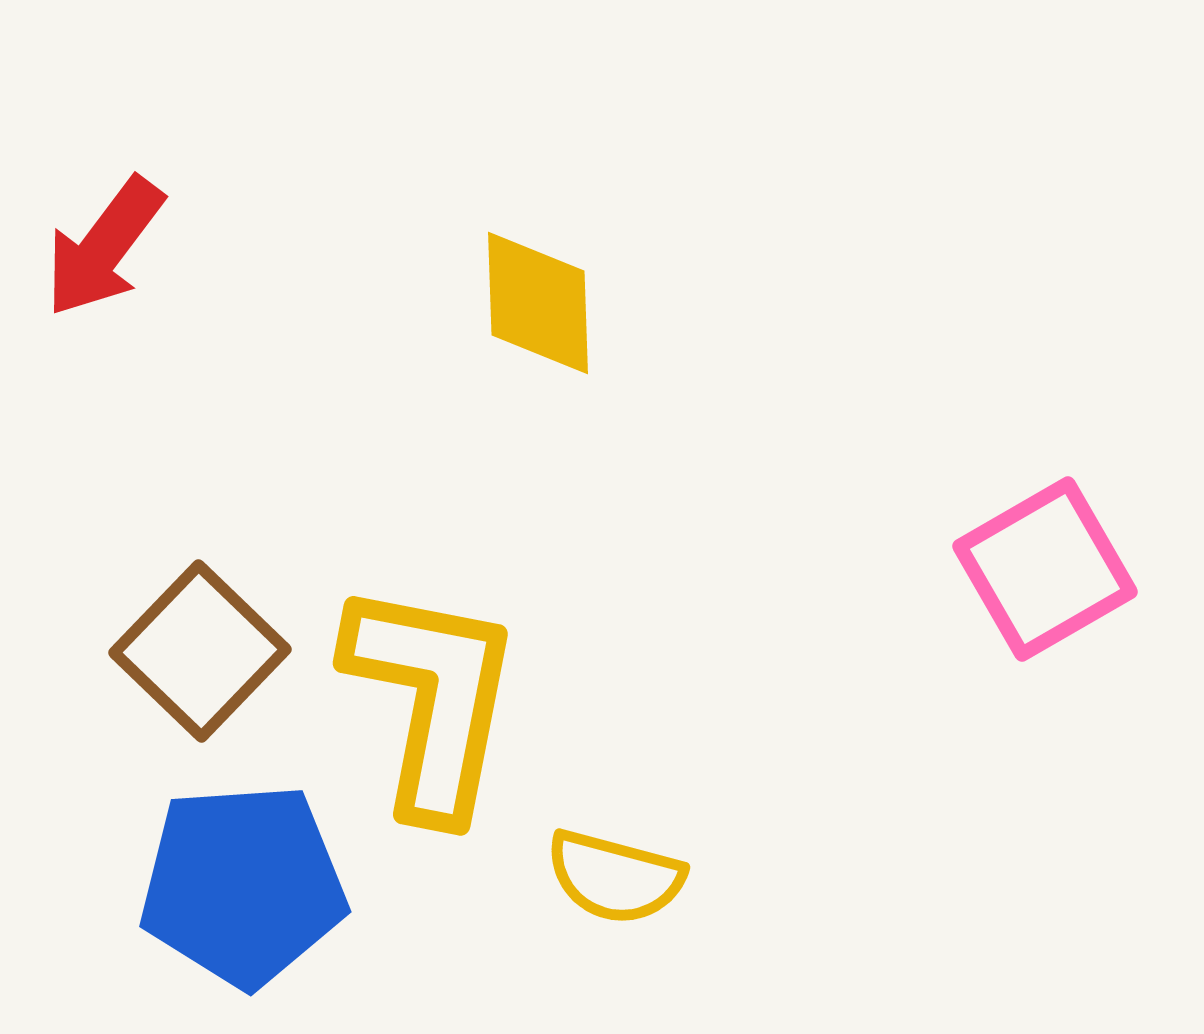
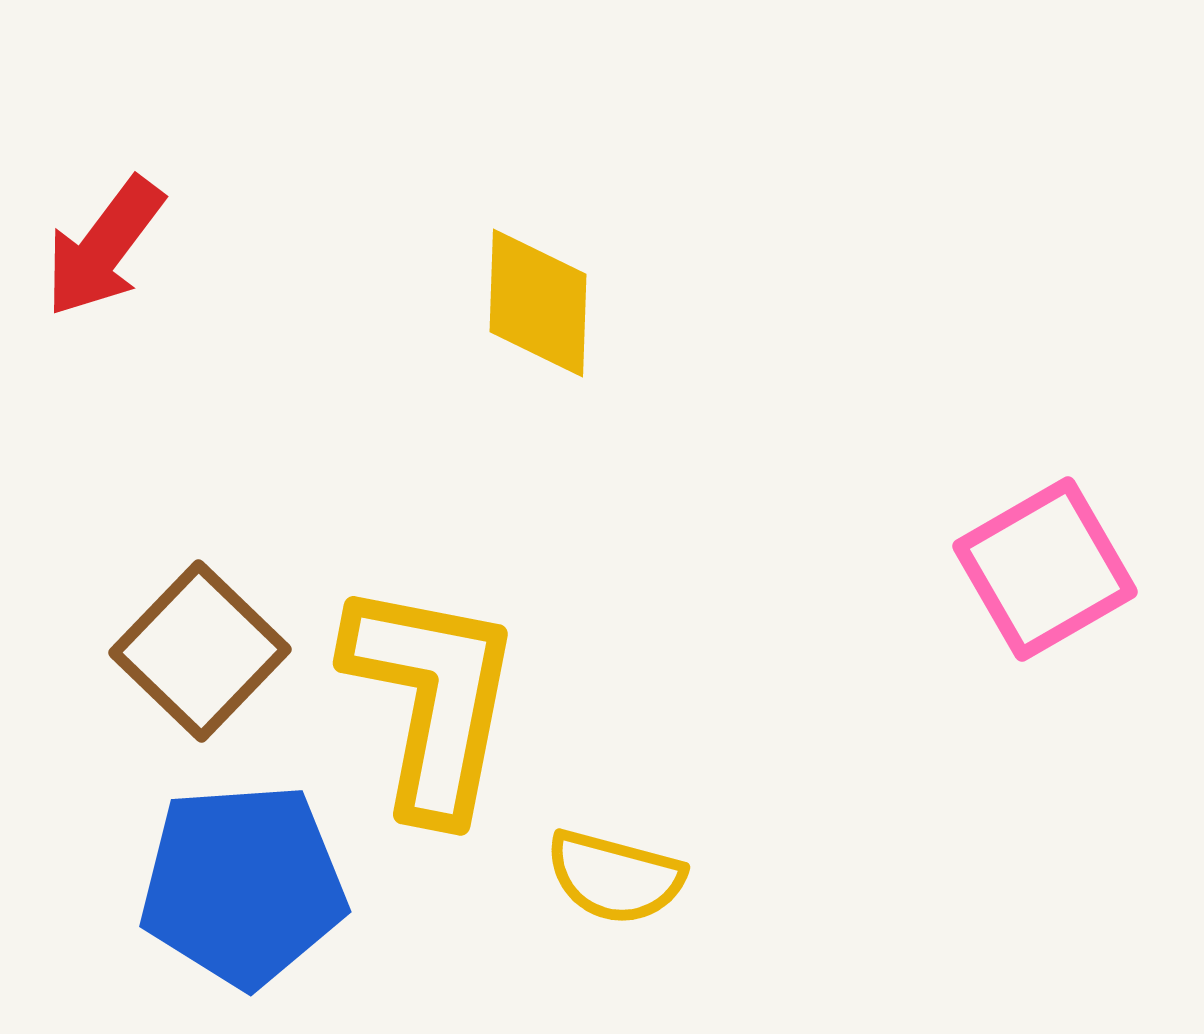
yellow diamond: rotated 4 degrees clockwise
